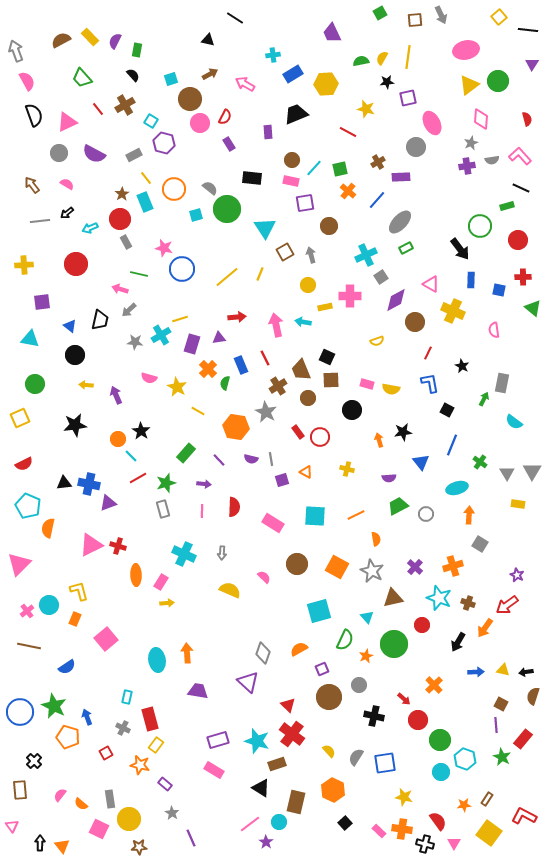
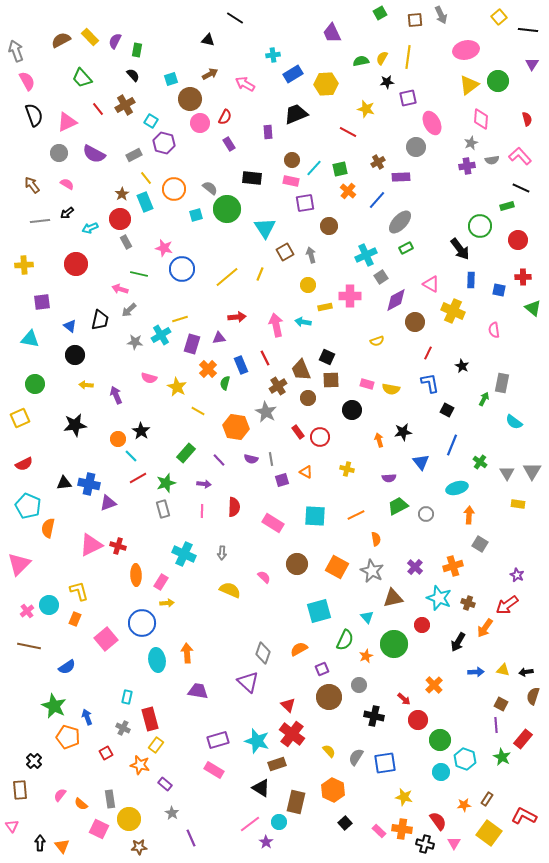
blue circle at (20, 712): moved 122 px right, 89 px up
